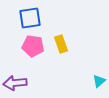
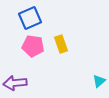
blue square: rotated 15 degrees counterclockwise
